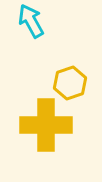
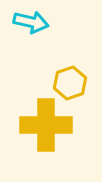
cyan arrow: moved 1 px down; rotated 132 degrees clockwise
